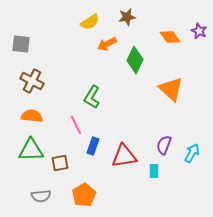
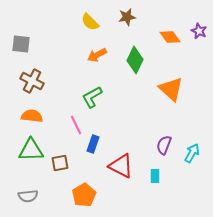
yellow semicircle: rotated 78 degrees clockwise
orange arrow: moved 10 px left, 11 px down
green L-shape: rotated 30 degrees clockwise
blue rectangle: moved 2 px up
red triangle: moved 3 px left, 10 px down; rotated 36 degrees clockwise
cyan rectangle: moved 1 px right, 5 px down
gray semicircle: moved 13 px left
